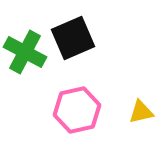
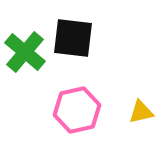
black square: rotated 30 degrees clockwise
green cross: rotated 12 degrees clockwise
